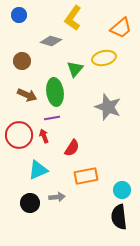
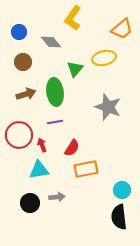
blue circle: moved 17 px down
orange trapezoid: moved 1 px right, 1 px down
gray diamond: moved 1 px down; rotated 35 degrees clockwise
brown circle: moved 1 px right, 1 px down
brown arrow: moved 1 px left, 1 px up; rotated 42 degrees counterclockwise
purple line: moved 3 px right, 4 px down
red arrow: moved 2 px left, 9 px down
cyan triangle: moved 1 px right; rotated 15 degrees clockwise
orange rectangle: moved 7 px up
